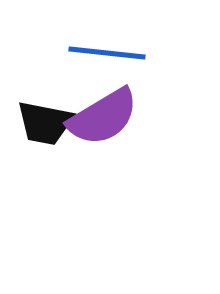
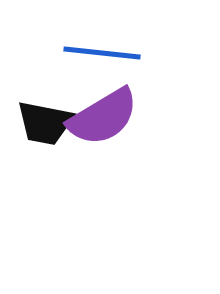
blue line: moved 5 px left
